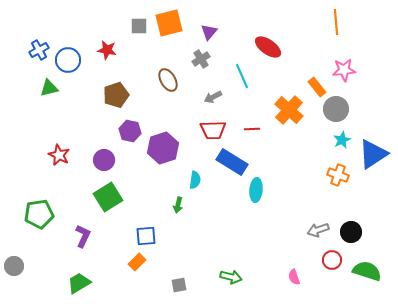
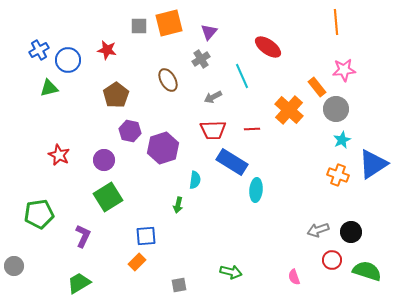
brown pentagon at (116, 95): rotated 15 degrees counterclockwise
blue triangle at (373, 154): moved 10 px down
green arrow at (231, 277): moved 5 px up
